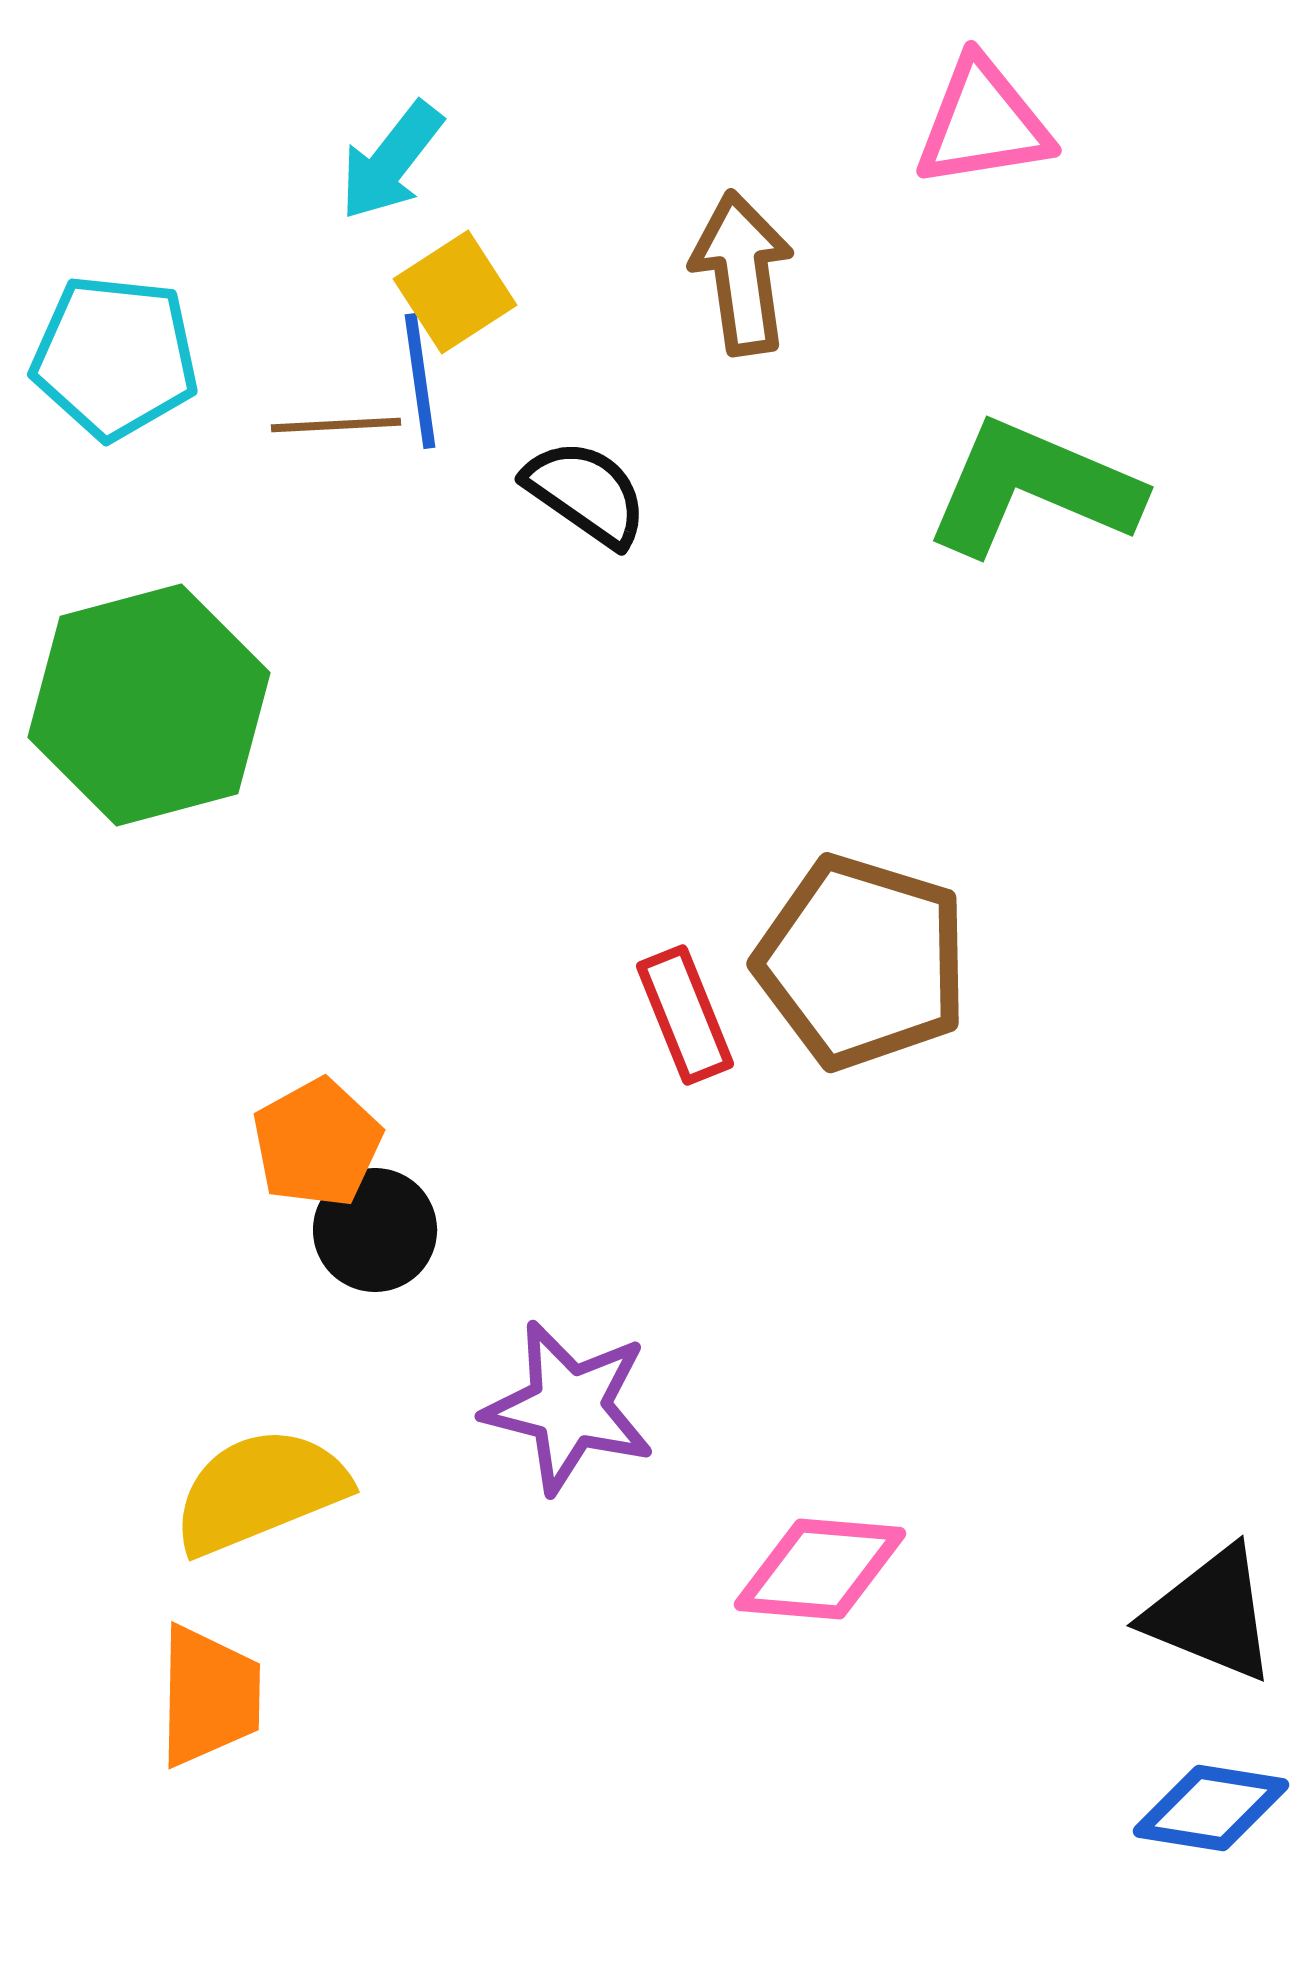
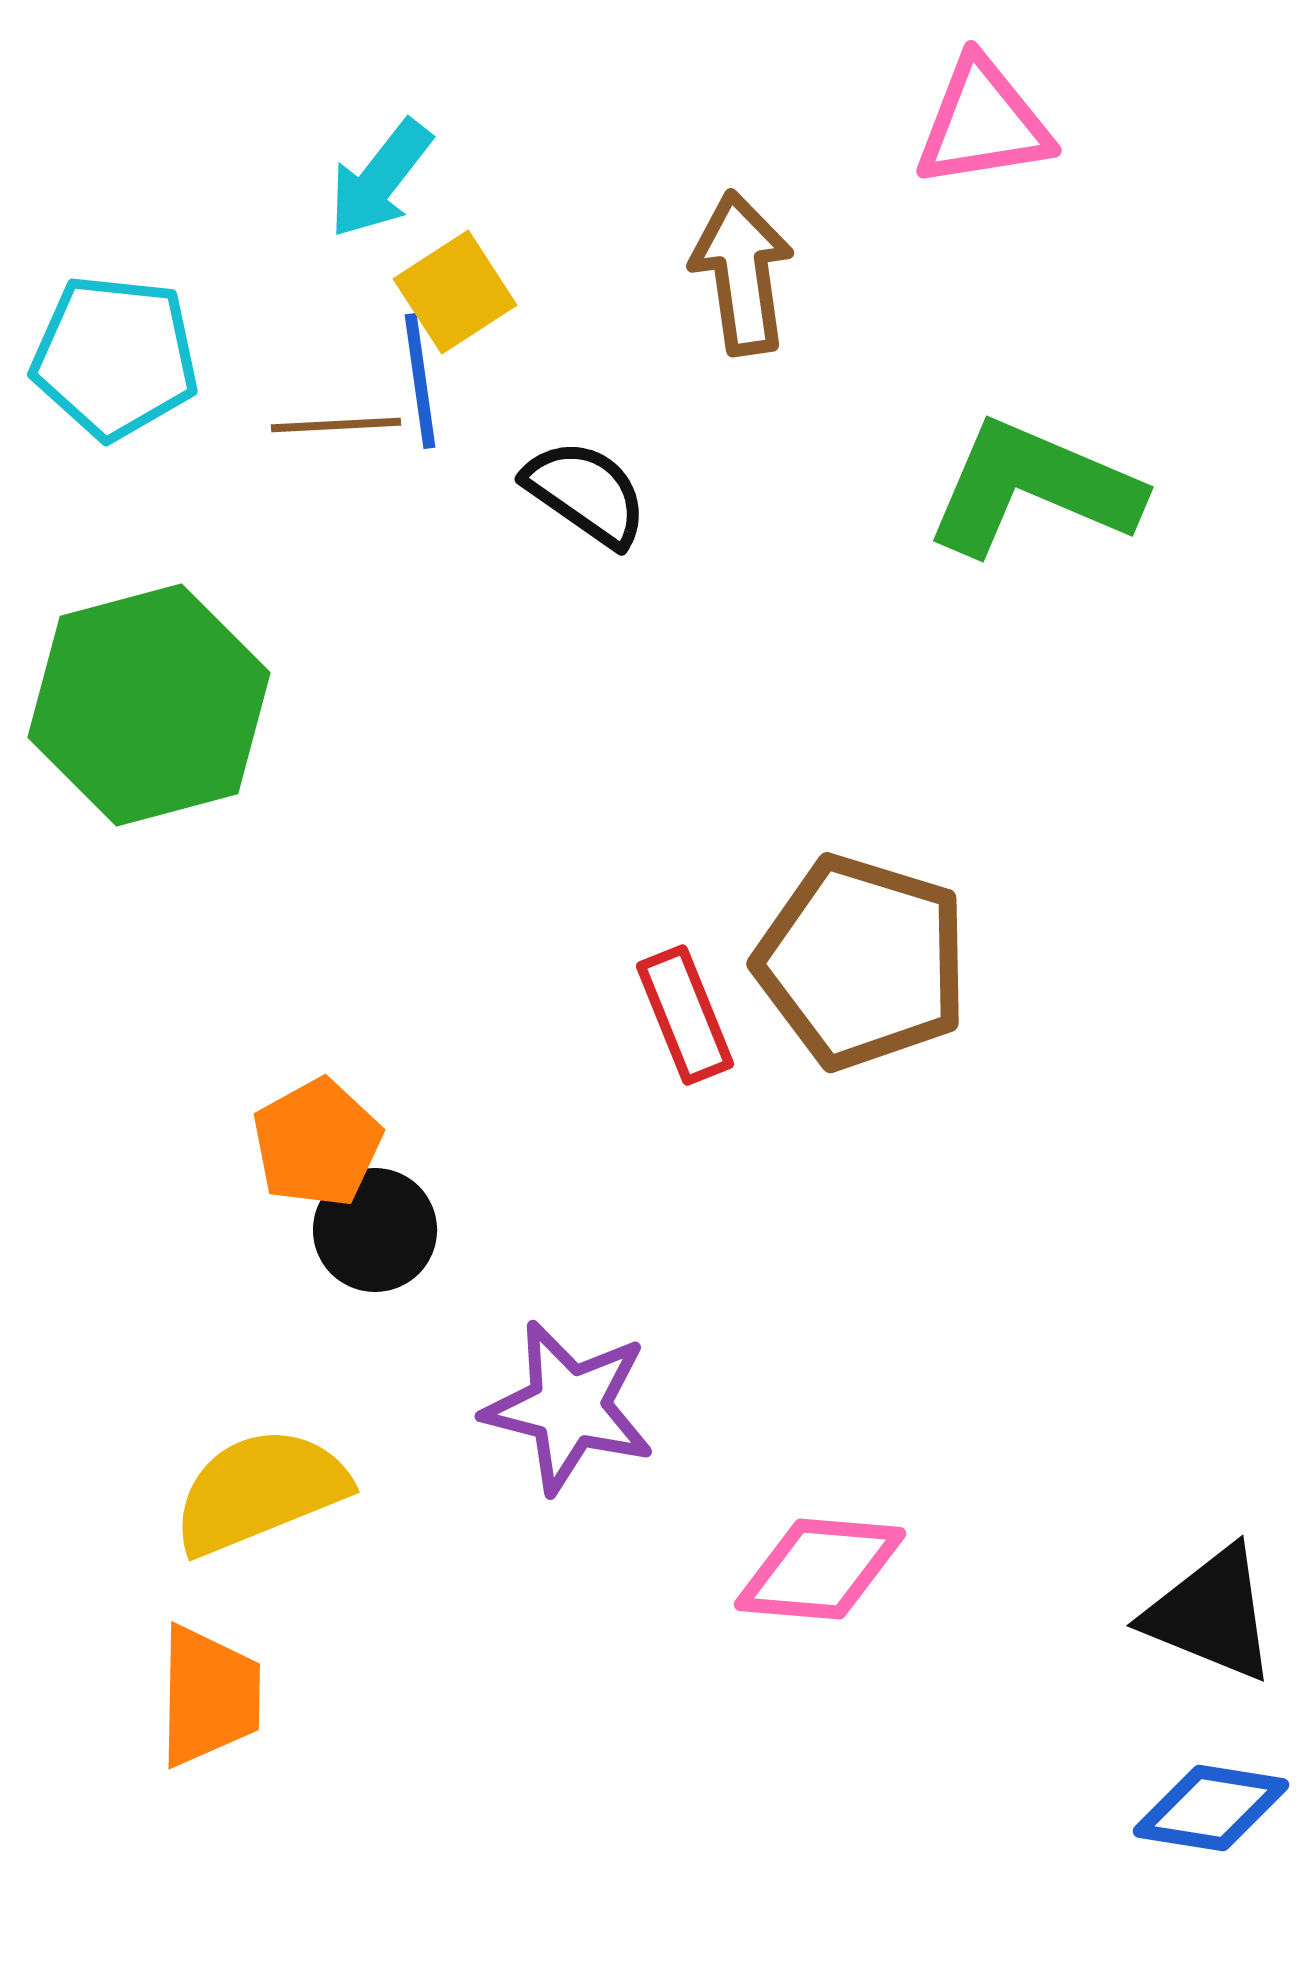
cyan arrow: moved 11 px left, 18 px down
